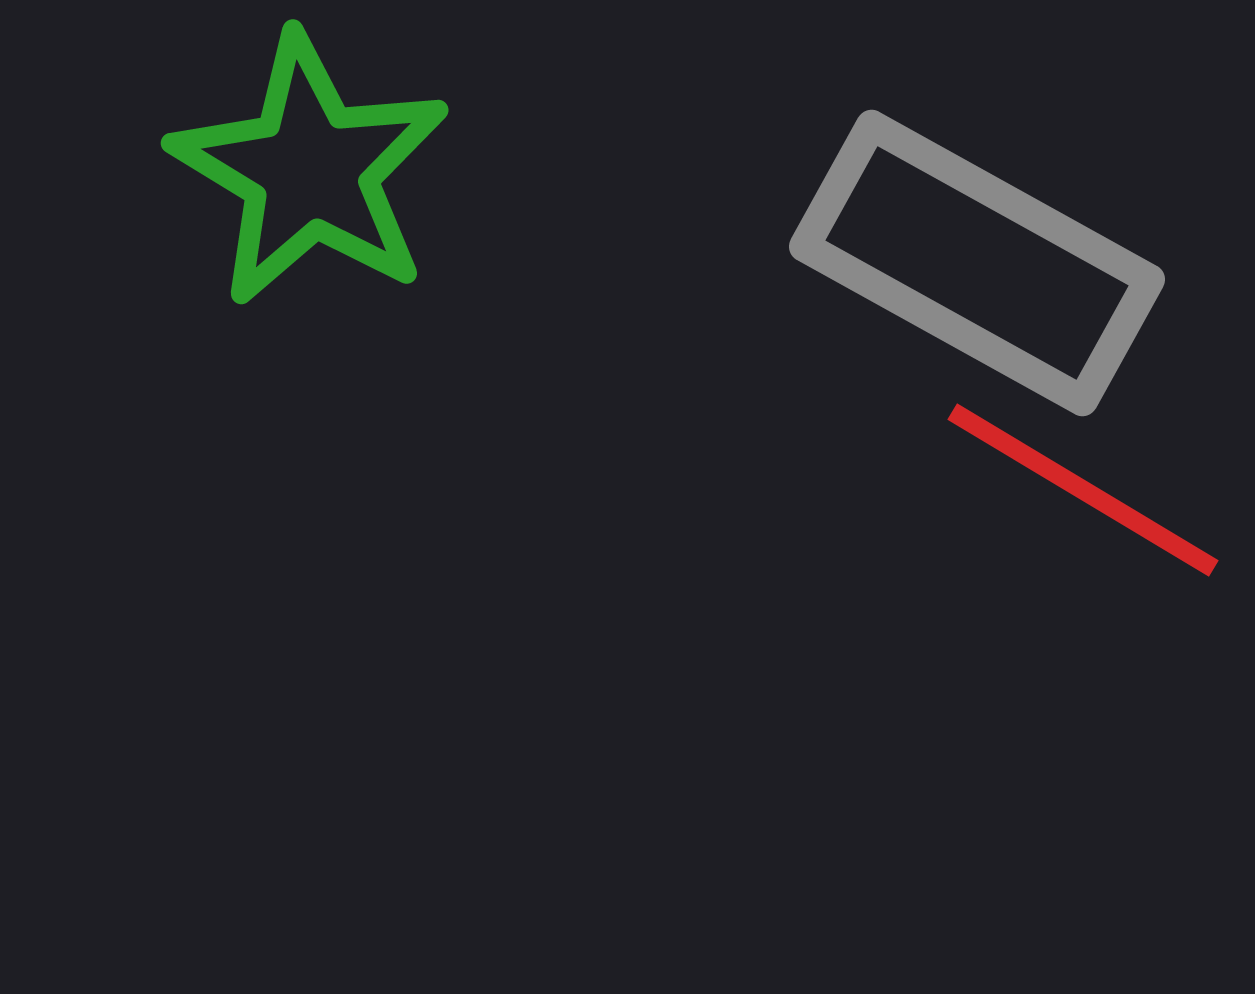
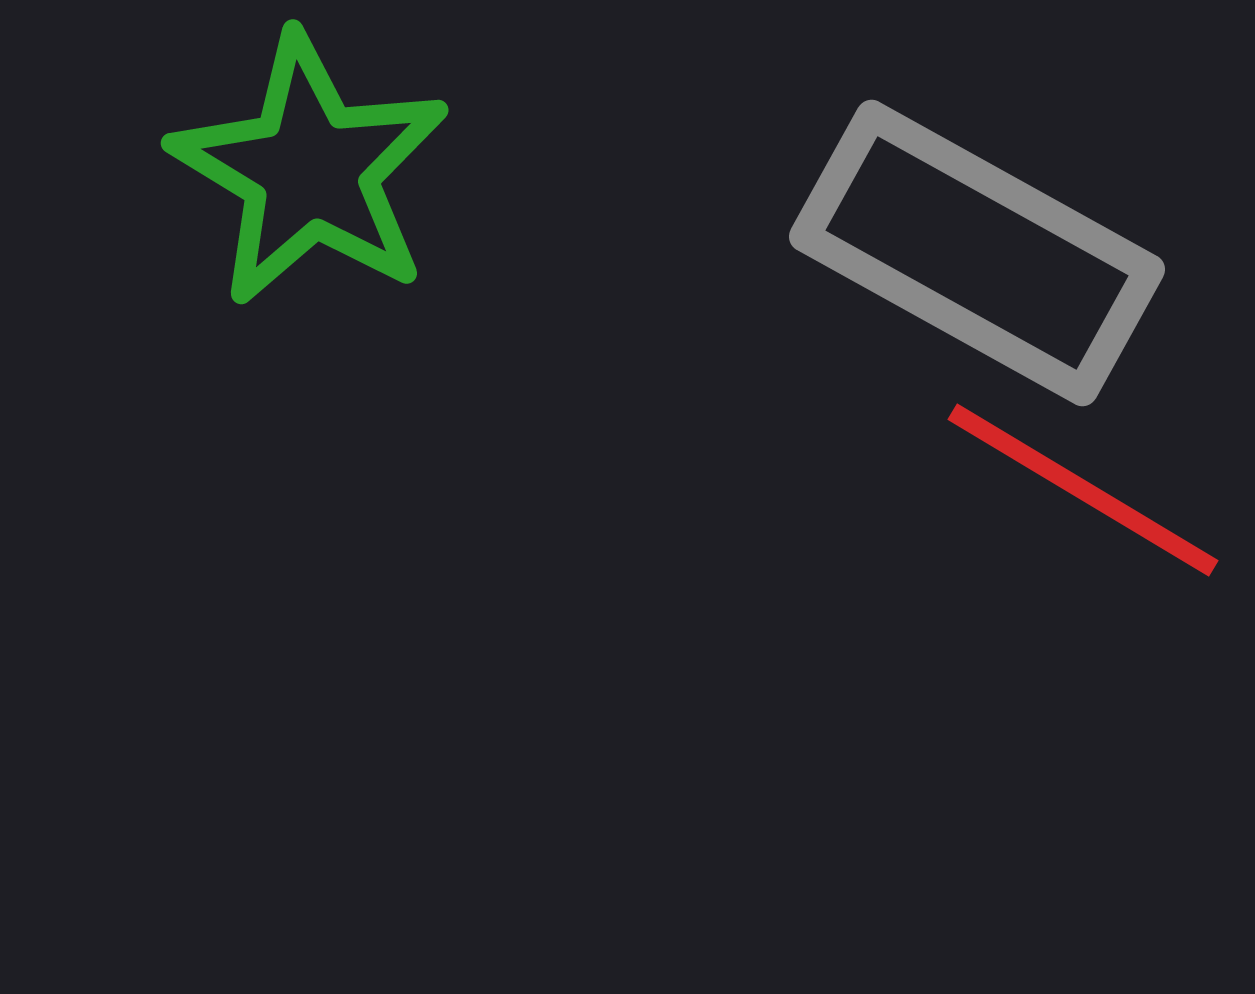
gray rectangle: moved 10 px up
